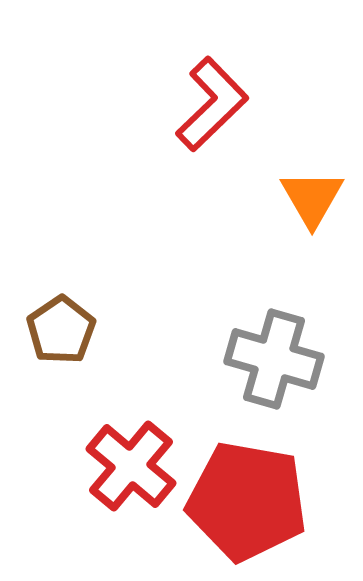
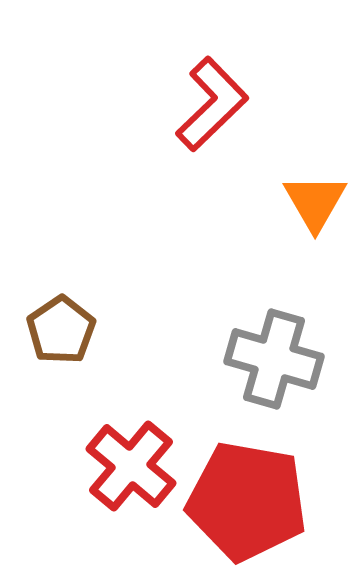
orange triangle: moved 3 px right, 4 px down
